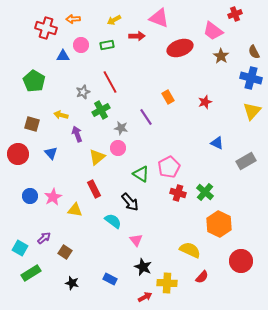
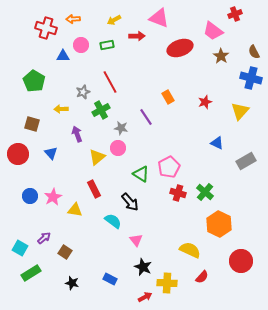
yellow triangle at (252, 111): moved 12 px left
yellow arrow at (61, 115): moved 6 px up; rotated 16 degrees counterclockwise
